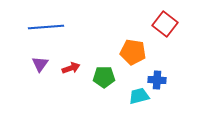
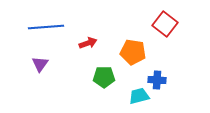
red arrow: moved 17 px right, 25 px up
